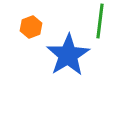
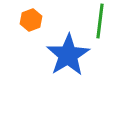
orange hexagon: moved 7 px up
